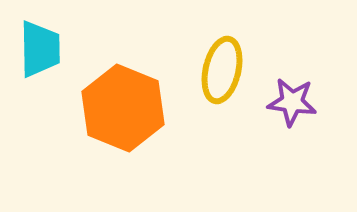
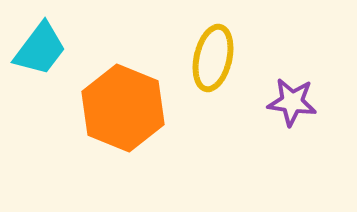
cyan trapezoid: rotated 38 degrees clockwise
yellow ellipse: moved 9 px left, 12 px up
